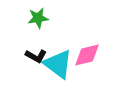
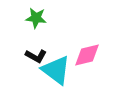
green star: moved 2 px left; rotated 15 degrees clockwise
cyan triangle: moved 2 px left, 6 px down
